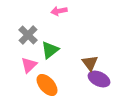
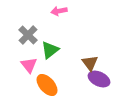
pink triangle: rotated 24 degrees counterclockwise
